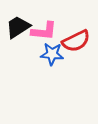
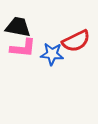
black trapezoid: rotated 44 degrees clockwise
pink L-shape: moved 21 px left, 17 px down
